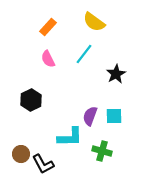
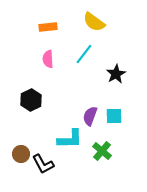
orange rectangle: rotated 42 degrees clockwise
pink semicircle: rotated 24 degrees clockwise
cyan L-shape: moved 2 px down
green cross: rotated 24 degrees clockwise
